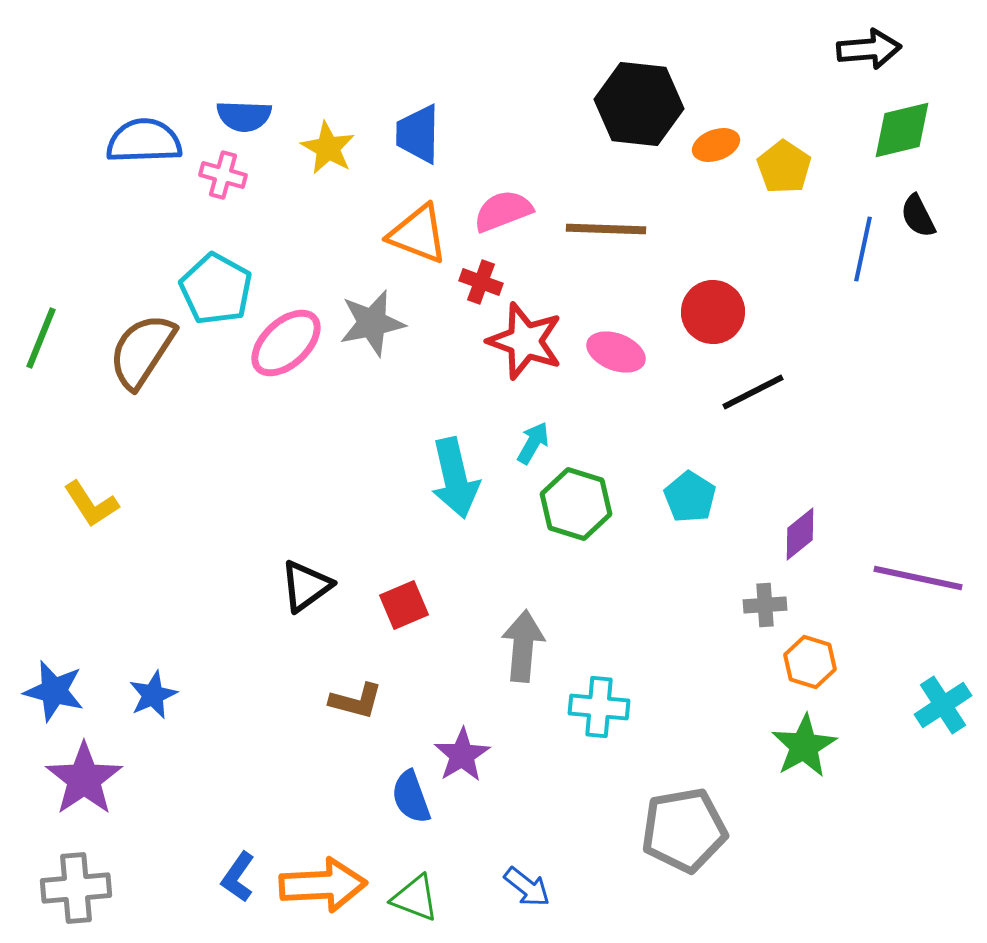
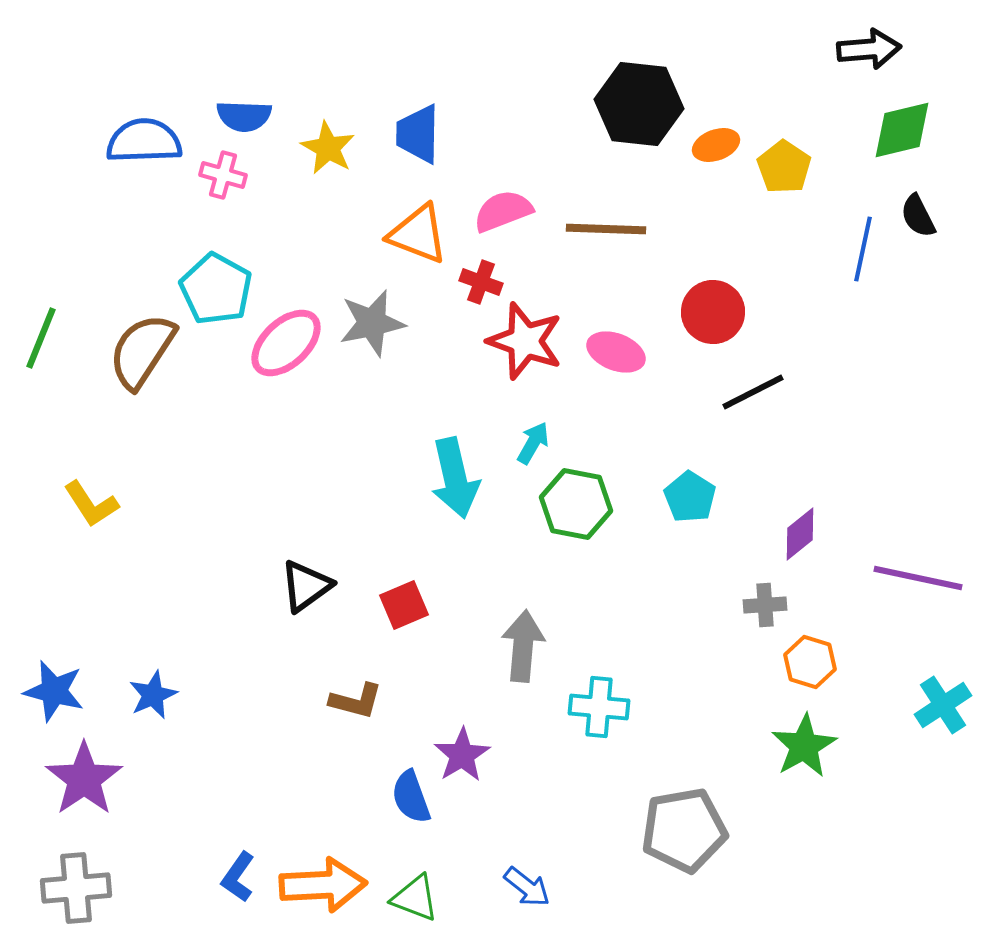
green hexagon at (576, 504): rotated 6 degrees counterclockwise
